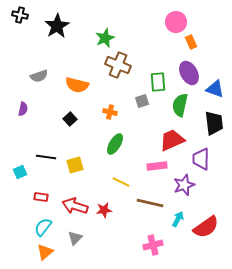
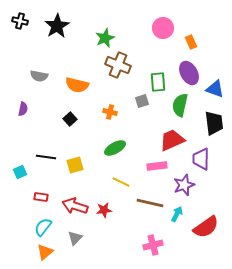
black cross: moved 6 px down
pink circle: moved 13 px left, 6 px down
gray semicircle: rotated 30 degrees clockwise
green ellipse: moved 4 px down; rotated 30 degrees clockwise
cyan arrow: moved 1 px left, 5 px up
